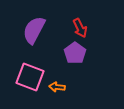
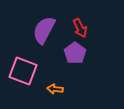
purple semicircle: moved 10 px right
pink square: moved 7 px left, 6 px up
orange arrow: moved 2 px left, 2 px down
